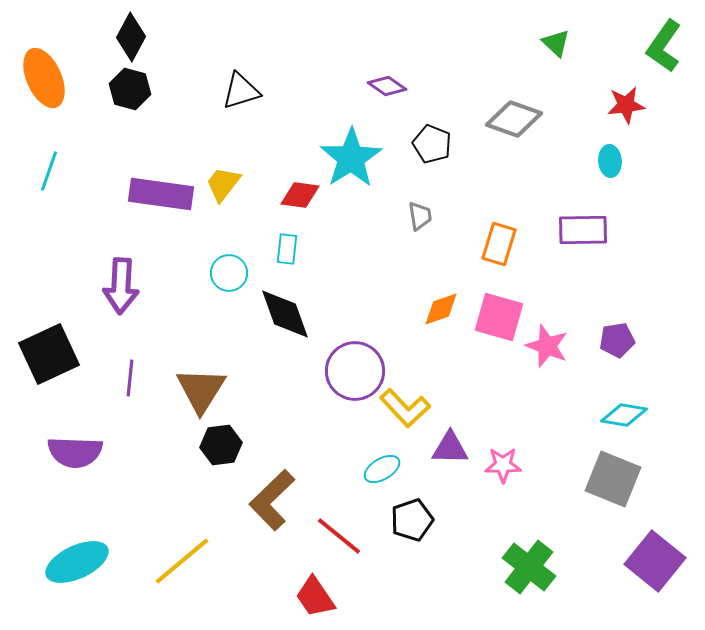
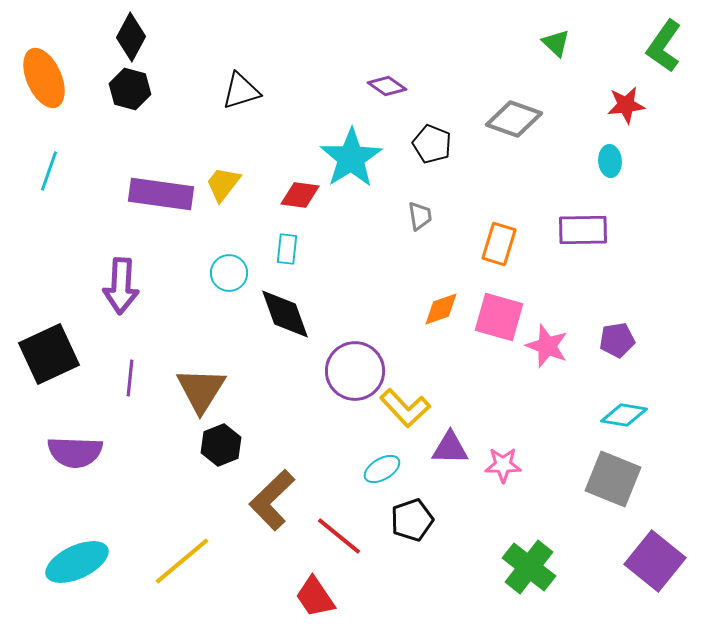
black hexagon at (221, 445): rotated 15 degrees counterclockwise
